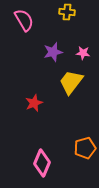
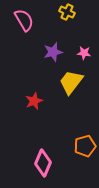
yellow cross: rotated 21 degrees clockwise
pink star: moved 1 px right
red star: moved 2 px up
orange pentagon: moved 2 px up
pink diamond: moved 1 px right
